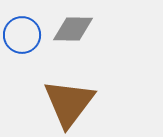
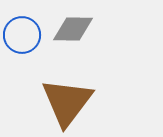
brown triangle: moved 2 px left, 1 px up
